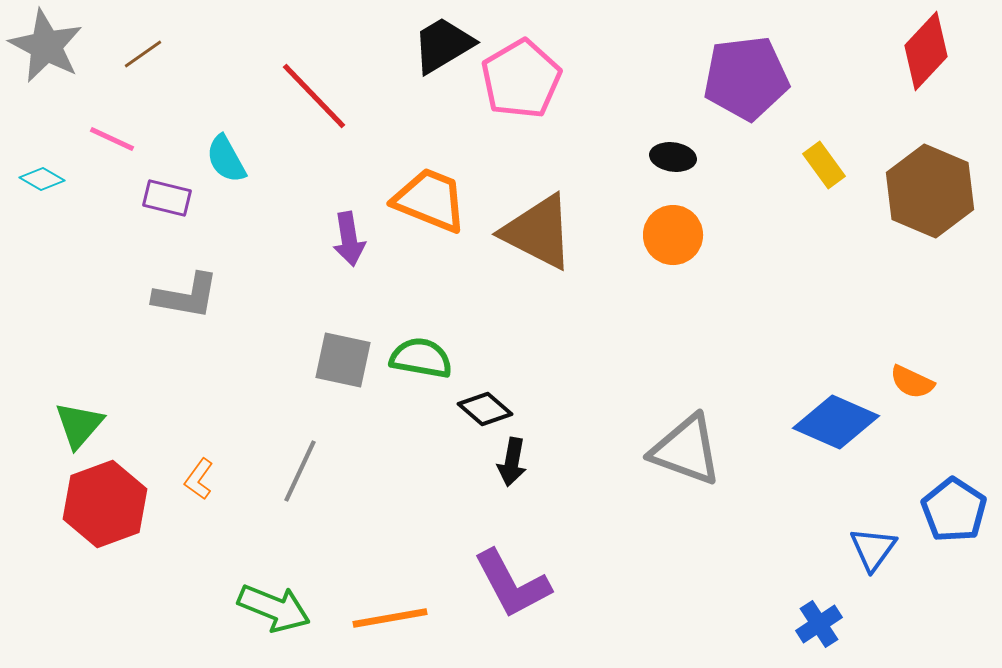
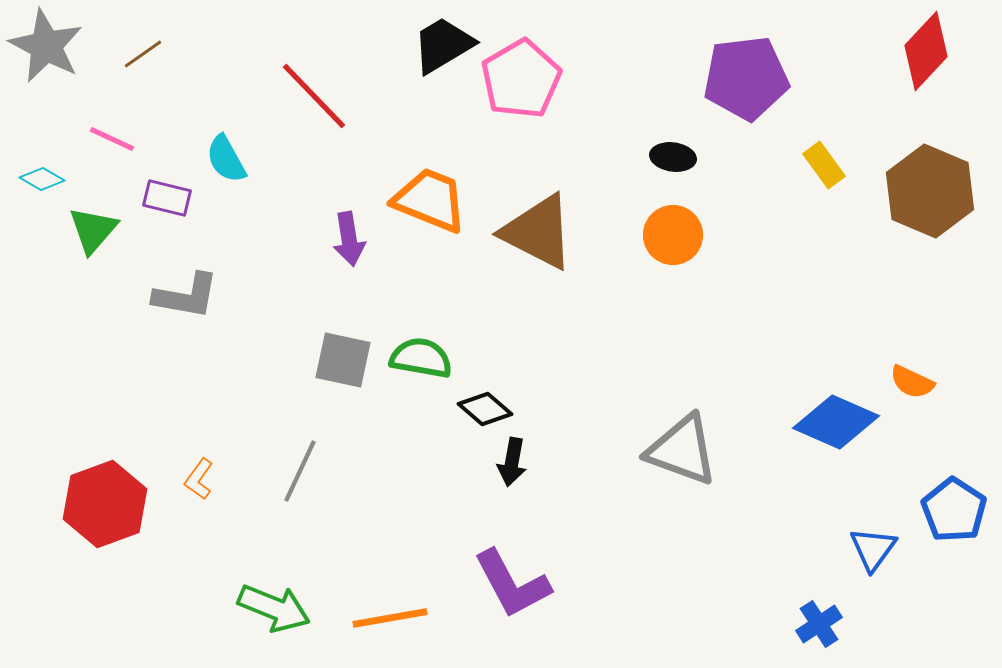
green triangle: moved 14 px right, 195 px up
gray triangle: moved 4 px left
